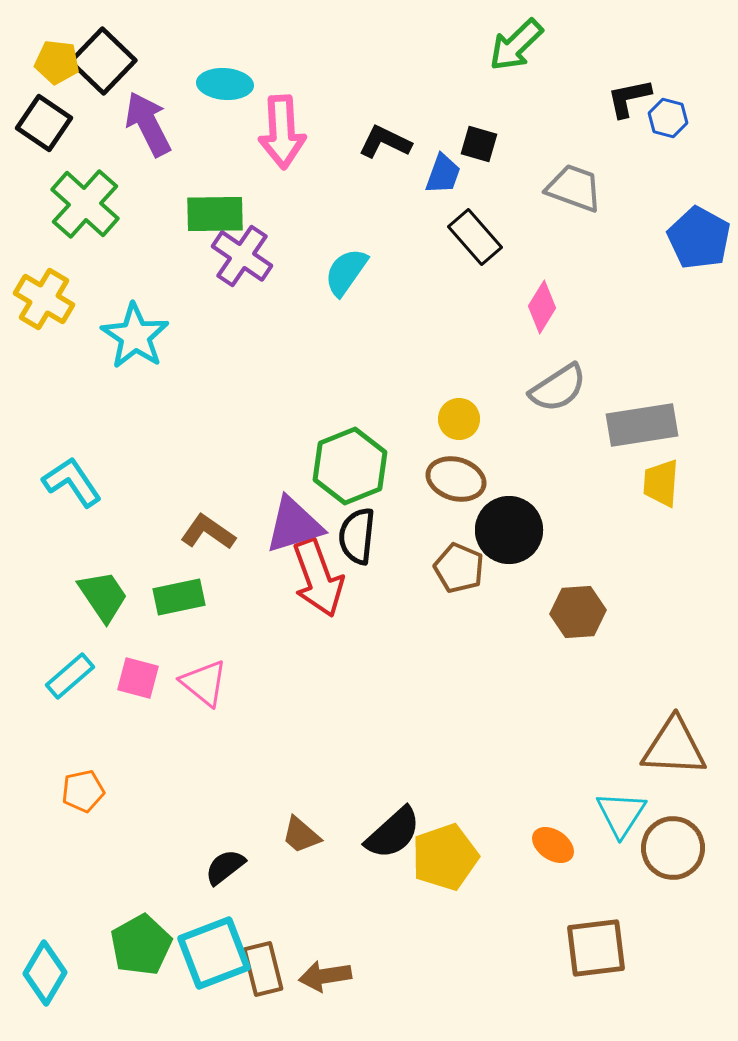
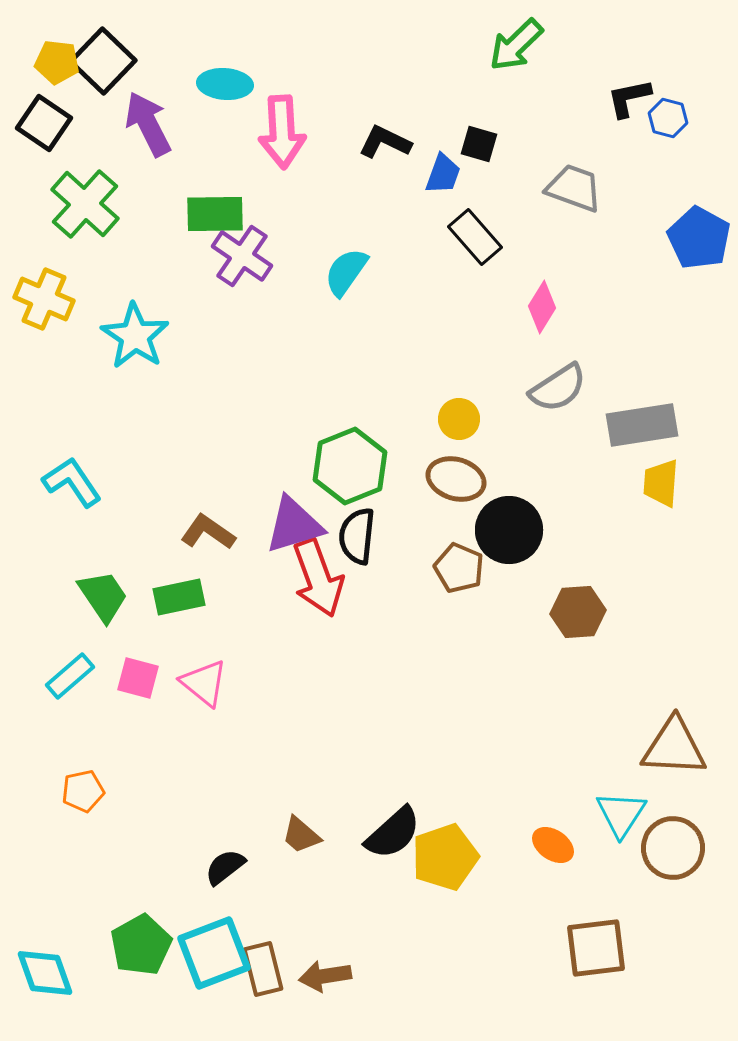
yellow cross at (44, 299): rotated 8 degrees counterclockwise
cyan diamond at (45, 973): rotated 50 degrees counterclockwise
